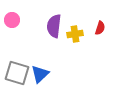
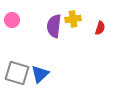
yellow cross: moved 2 px left, 15 px up
